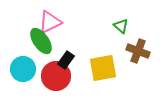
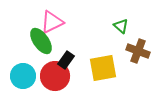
pink triangle: moved 2 px right
cyan circle: moved 7 px down
red circle: moved 1 px left
